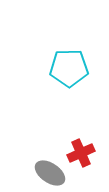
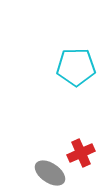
cyan pentagon: moved 7 px right, 1 px up
